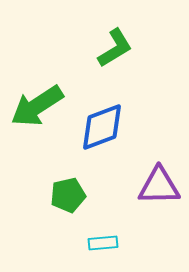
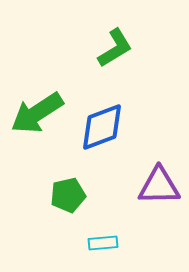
green arrow: moved 7 px down
